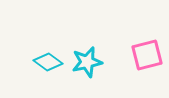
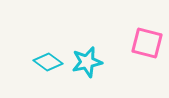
pink square: moved 12 px up; rotated 28 degrees clockwise
